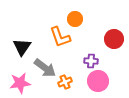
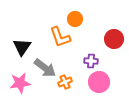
pink circle: moved 1 px right, 1 px down
